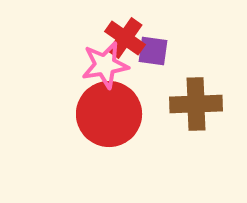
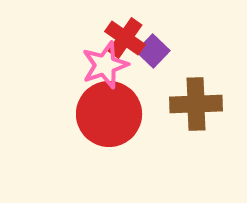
purple square: rotated 36 degrees clockwise
pink star: rotated 9 degrees counterclockwise
